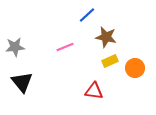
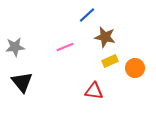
brown star: moved 1 px left
